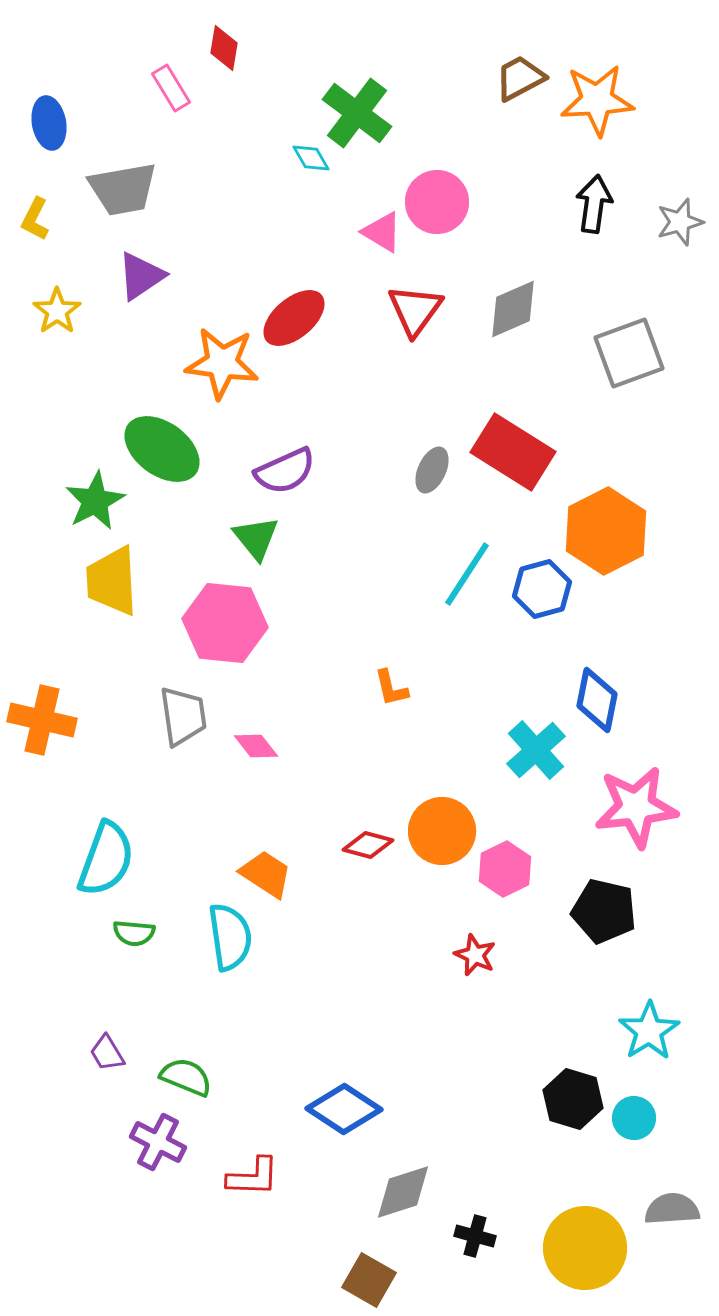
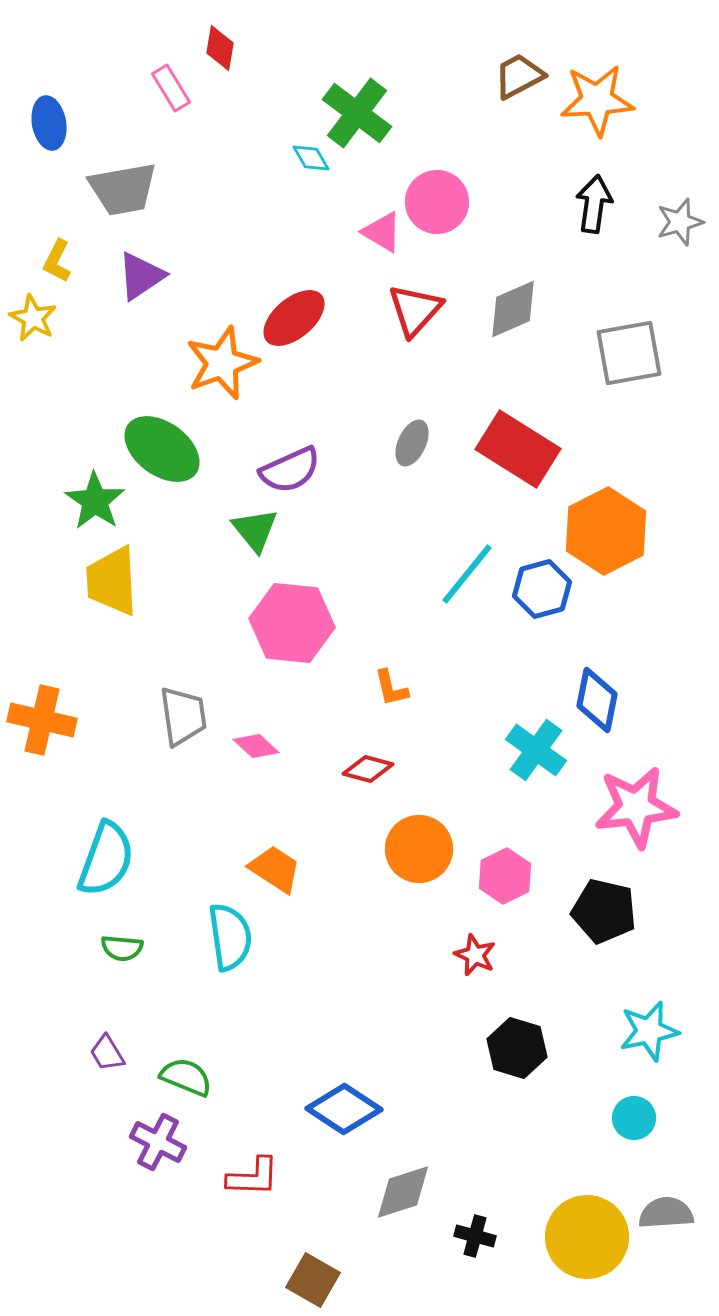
red diamond at (224, 48): moved 4 px left
brown trapezoid at (520, 78): moved 1 px left, 2 px up
yellow L-shape at (35, 219): moved 22 px right, 42 px down
red triangle at (415, 310): rotated 6 degrees clockwise
yellow star at (57, 311): moved 24 px left, 7 px down; rotated 9 degrees counterclockwise
gray square at (629, 353): rotated 10 degrees clockwise
orange star at (222, 363): rotated 28 degrees counterclockwise
red rectangle at (513, 452): moved 5 px right, 3 px up
gray ellipse at (432, 470): moved 20 px left, 27 px up
purple semicircle at (285, 471): moved 5 px right, 1 px up
green star at (95, 501): rotated 10 degrees counterclockwise
green triangle at (256, 538): moved 1 px left, 8 px up
cyan line at (467, 574): rotated 6 degrees clockwise
pink hexagon at (225, 623): moved 67 px right
pink diamond at (256, 746): rotated 9 degrees counterclockwise
cyan cross at (536, 750): rotated 12 degrees counterclockwise
orange circle at (442, 831): moved 23 px left, 18 px down
red diamond at (368, 845): moved 76 px up
pink hexagon at (505, 869): moved 7 px down
orange trapezoid at (266, 874): moved 9 px right, 5 px up
green semicircle at (134, 933): moved 12 px left, 15 px down
cyan star at (649, 1031): rotated 20 degrees clockwise
black hexagon at (573, 1099): moved 56 px left, 51 px up
gray semicircle at (672, 1209): moved 6 px left, 4 px down
yellow circle at (585, 1248): moved 2 px right, 11 px up
brown square at (369, 1280): moved 56 px left
